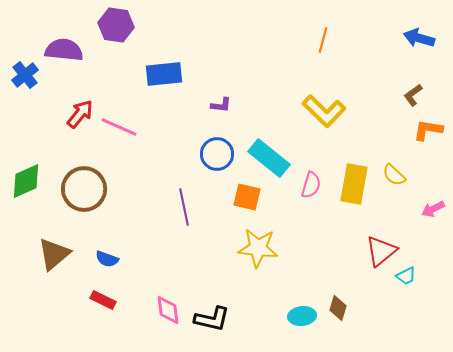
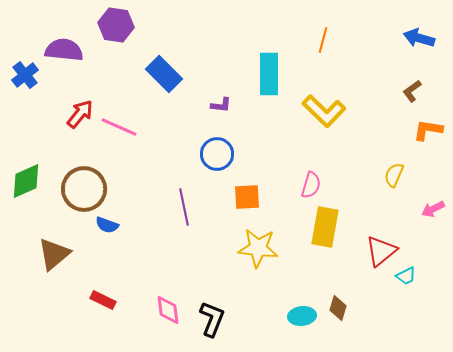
blue rectangle: rotated 51 degrees clockwise
brown L-shape: moved 1 px left, 4 px up
cyan rectangle: moved 84 px up; rotated 51 degrees clockwise
yellow semicircle: rotated 70 degrees clockwise
yellow rectangle: moved 29 px left, 43 px down
orange square: rotated 16 degrees counterclockwise
blue semicircle: moved 34 px up
black L-shape: rotated 81 degrees counterclockwise
